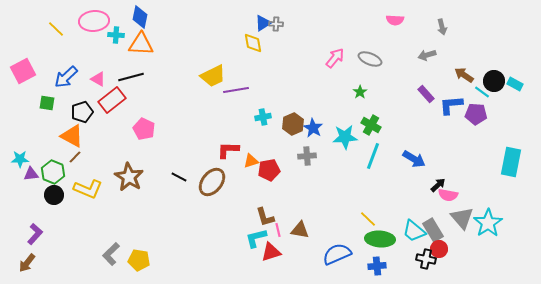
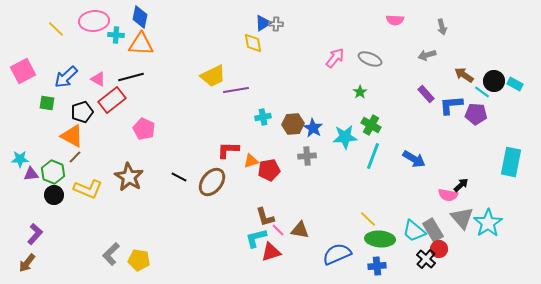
brown hexagon at (293, 124): rotated 20 degrees clockwise
black arrow at (438, 185): moved 23 px right
pink line at (278, 230): rotated 32 degrees counterclockwise
black cross at (426, 259): rotated 30 degrees clockwise
